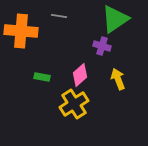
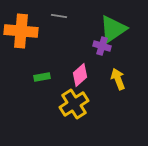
green triangle: moved 2 px left, 10 px down
green rectangle: rotated 21 degrees counterclockwise
